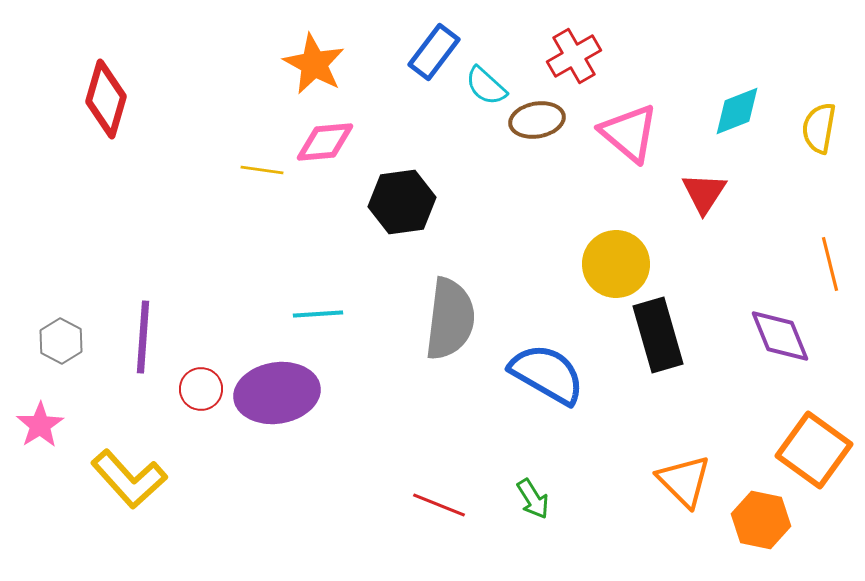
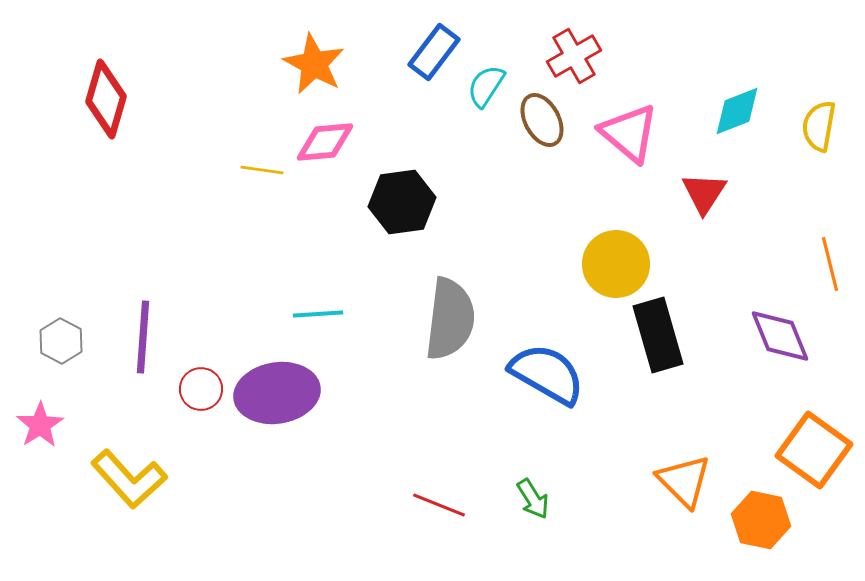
cyan semicircle: rotated 81 degrees clockwise
brown ellipse: moved 5 px right; rotated 72 degrees clockwise
yellow semicircle: moved 2 px up
